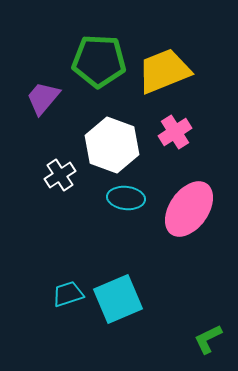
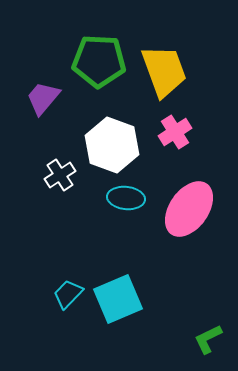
yellow trapezoid: rotated 92 degrees clockwise
cyan trapezoid: rotated 28 degrees counterclockwise
